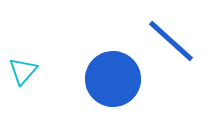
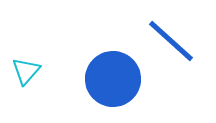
cyan triangle: moved 3 px right
